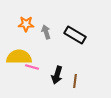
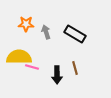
black rectangle: moved 1 px up
black arrow: rotated 18 degrees counterclockwise
brown line: moved 13 px up; rotated 24 degrees counterclockwise
